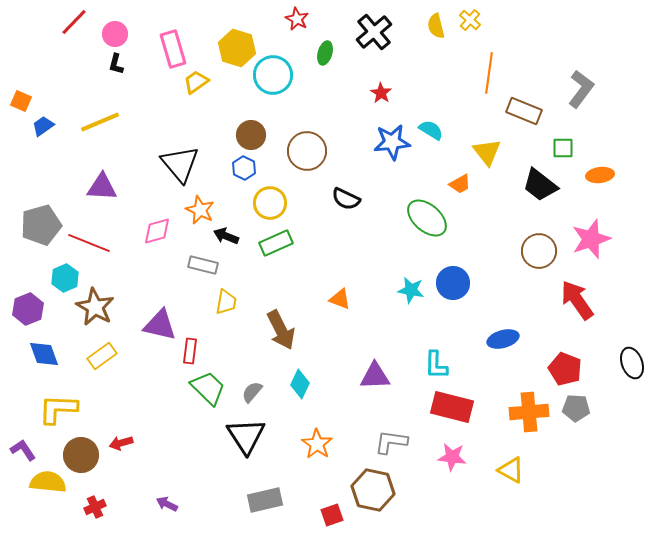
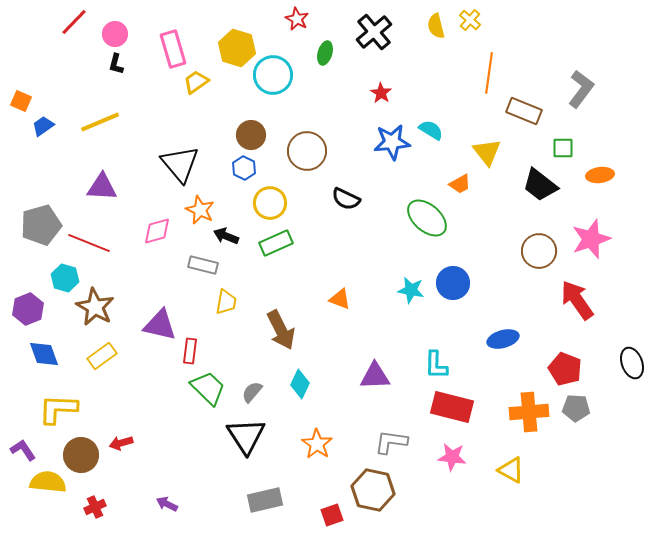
cyan hexagon at (65, 278): rotated 20 degrees counterclockwise
